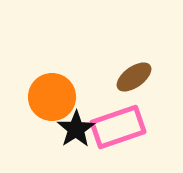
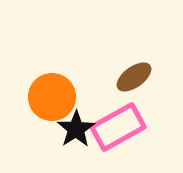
pink rectangle: rotated 10 degrees counterclockwise
